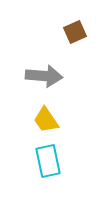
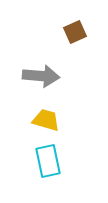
gray arrow: moved 3 px left
yellow trapezoid: rotated 140 degrees clockwise
